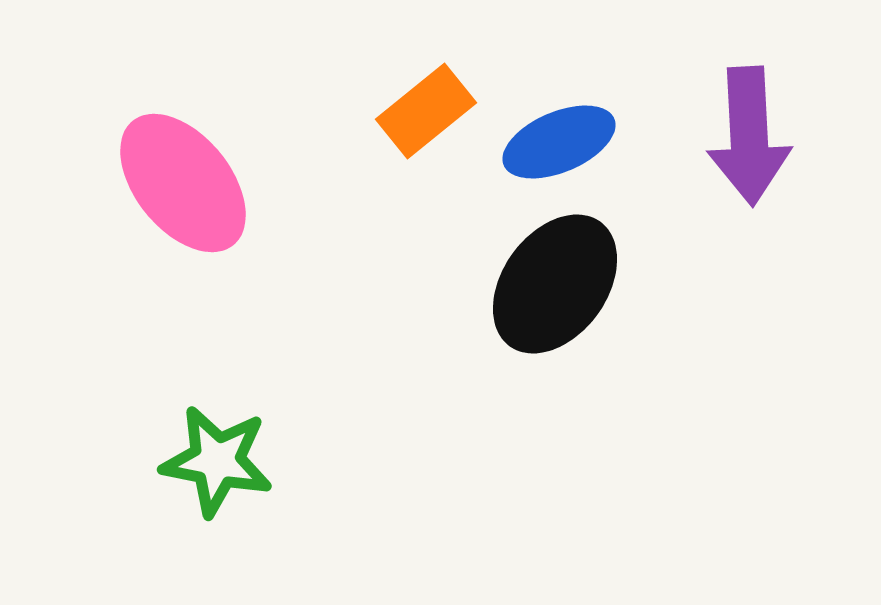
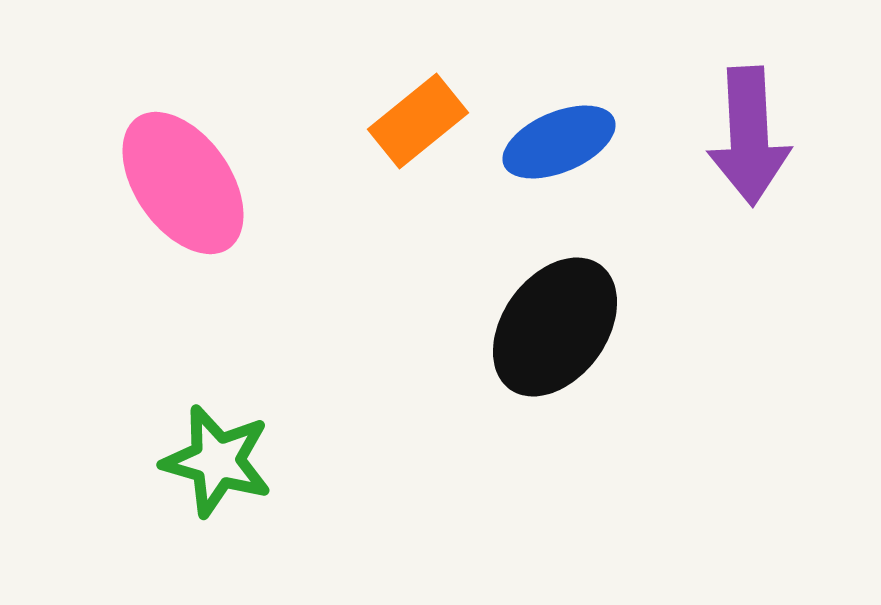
orange rectangle: moved 8 px left, 10 px down
pink ellipse: rotated 4 degrees clockwise
black ellipse: moved 43 px down
green star: rotated 5 degrees clockwise
